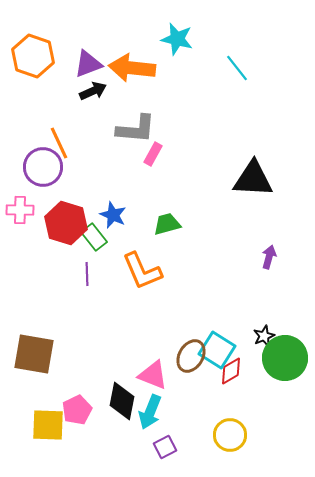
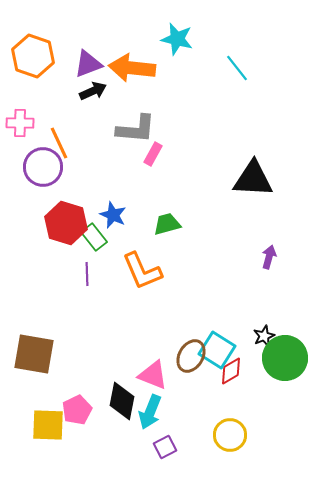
pink cross: moved 87 px up
